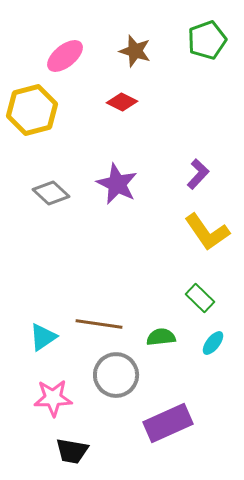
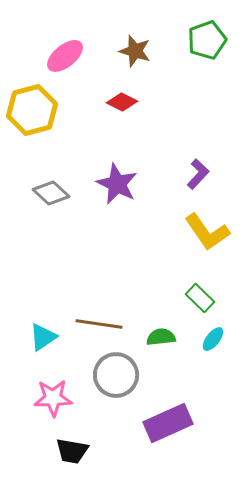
cyan ellipse: moved 4 px up
